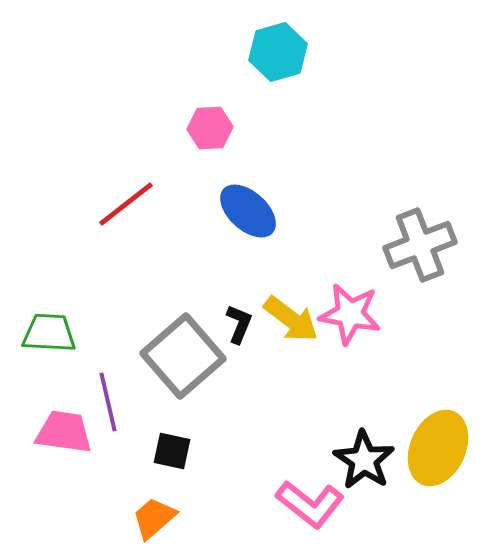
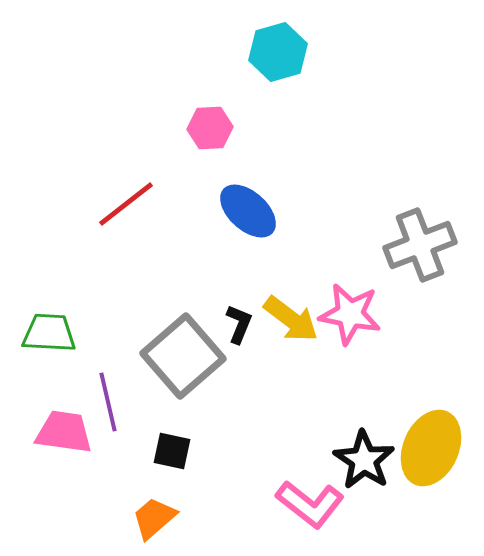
yellow ellipse: moved 7 px left
